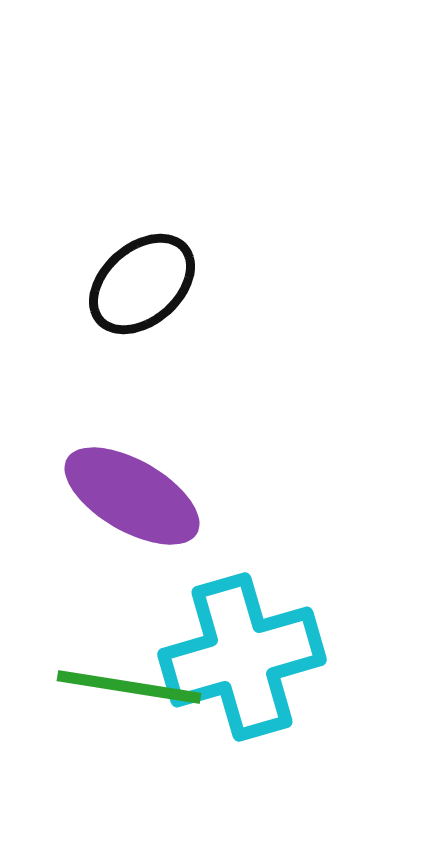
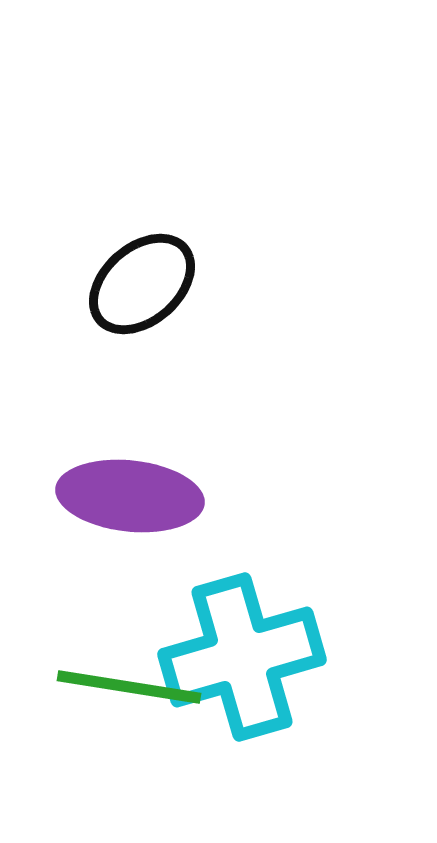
purple ellipse: moved 2 px left; rotated 24 degrees counterclockwise
